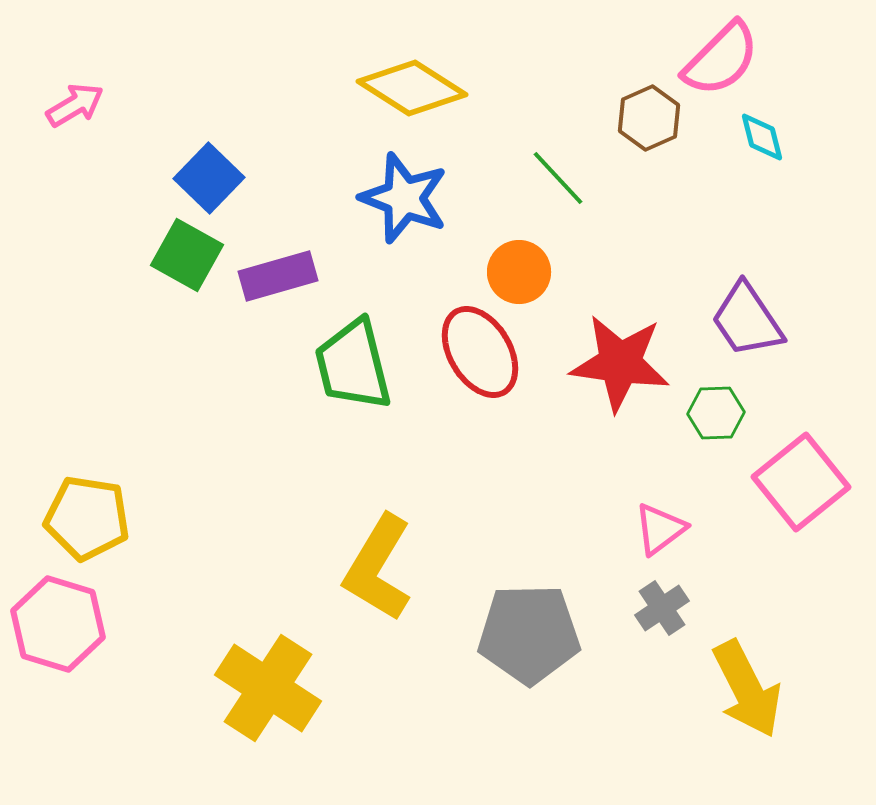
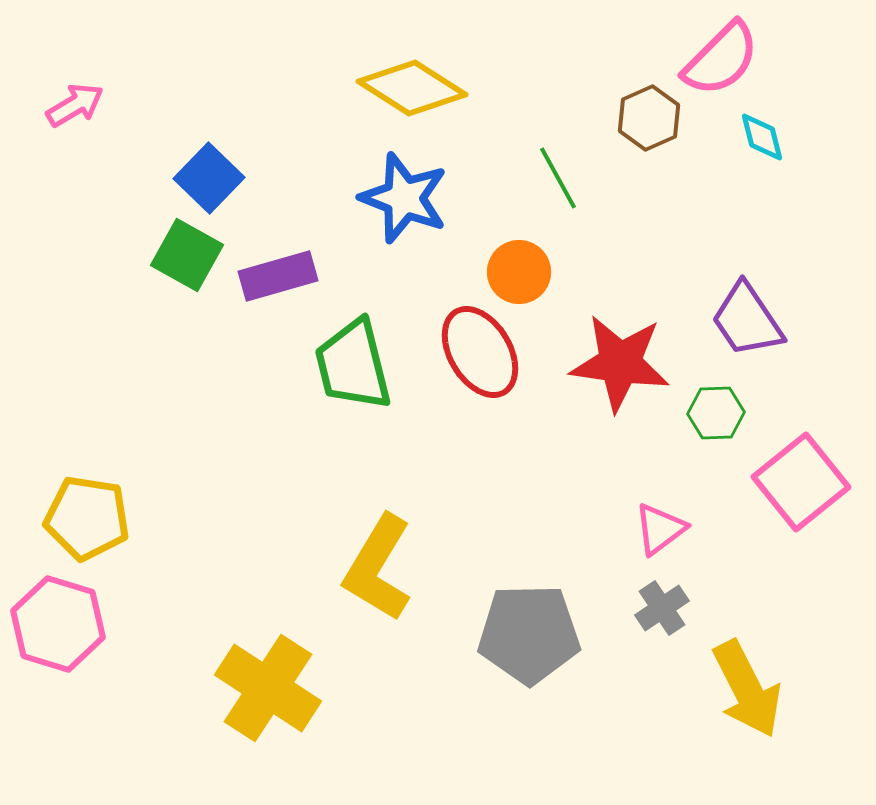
green line: rotated 14 degrees clockwise
